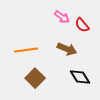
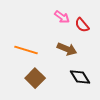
orange line: rotated 25 degrees clockwise
